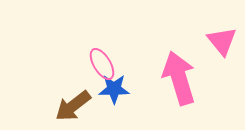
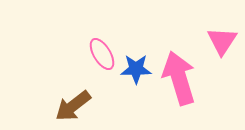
pink triangle: rotated 12 degrees clockwise
pink ellipse: moved 10 px up
blue star: moved 22 px right, 20 px up
